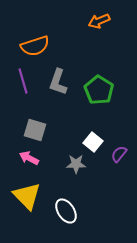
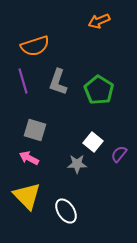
gray star: moved 1 px right
